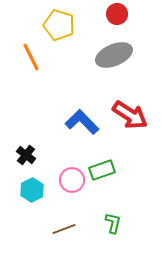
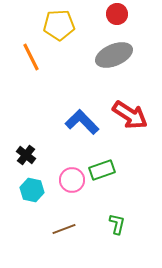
yellow pentagon: rotated 20 degrees counterclockwise
cyan hexagon: rotated 20 degrees counterclockwise
green L-shape: moved 4 px right, 1 px down
